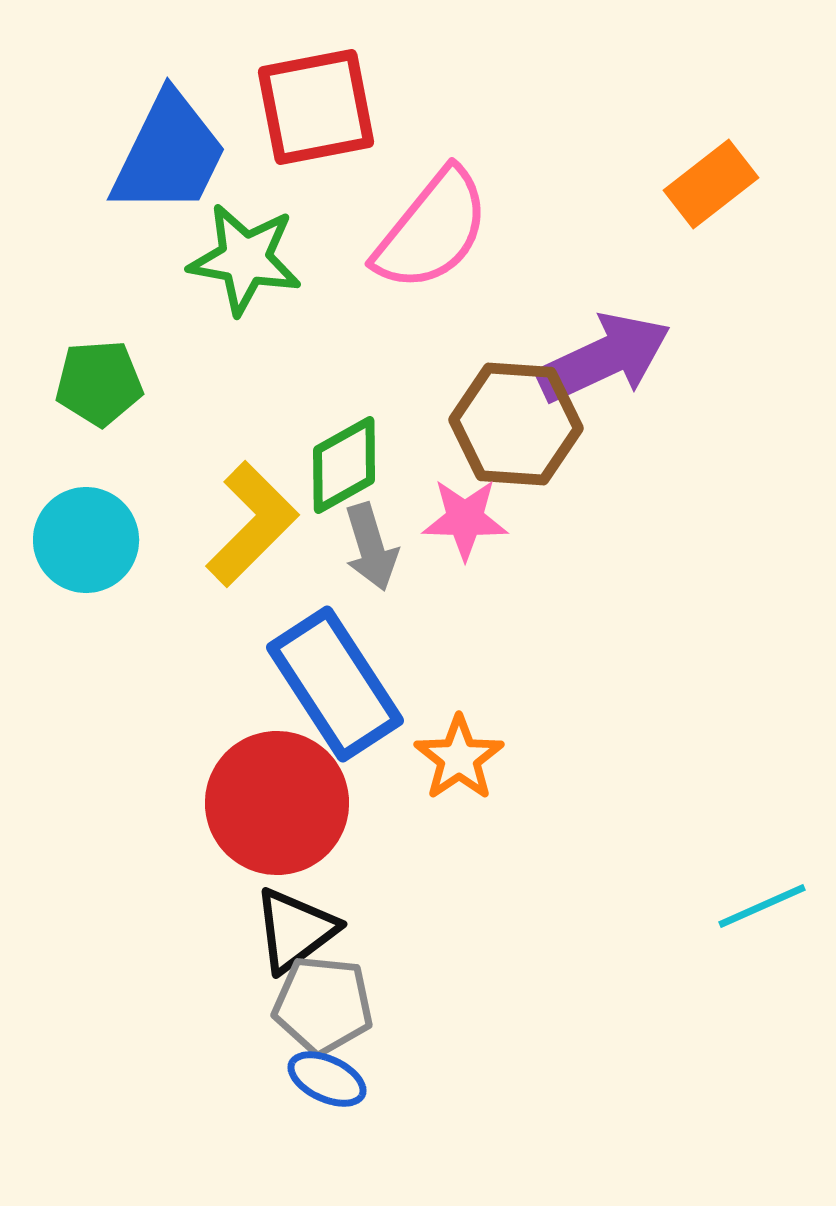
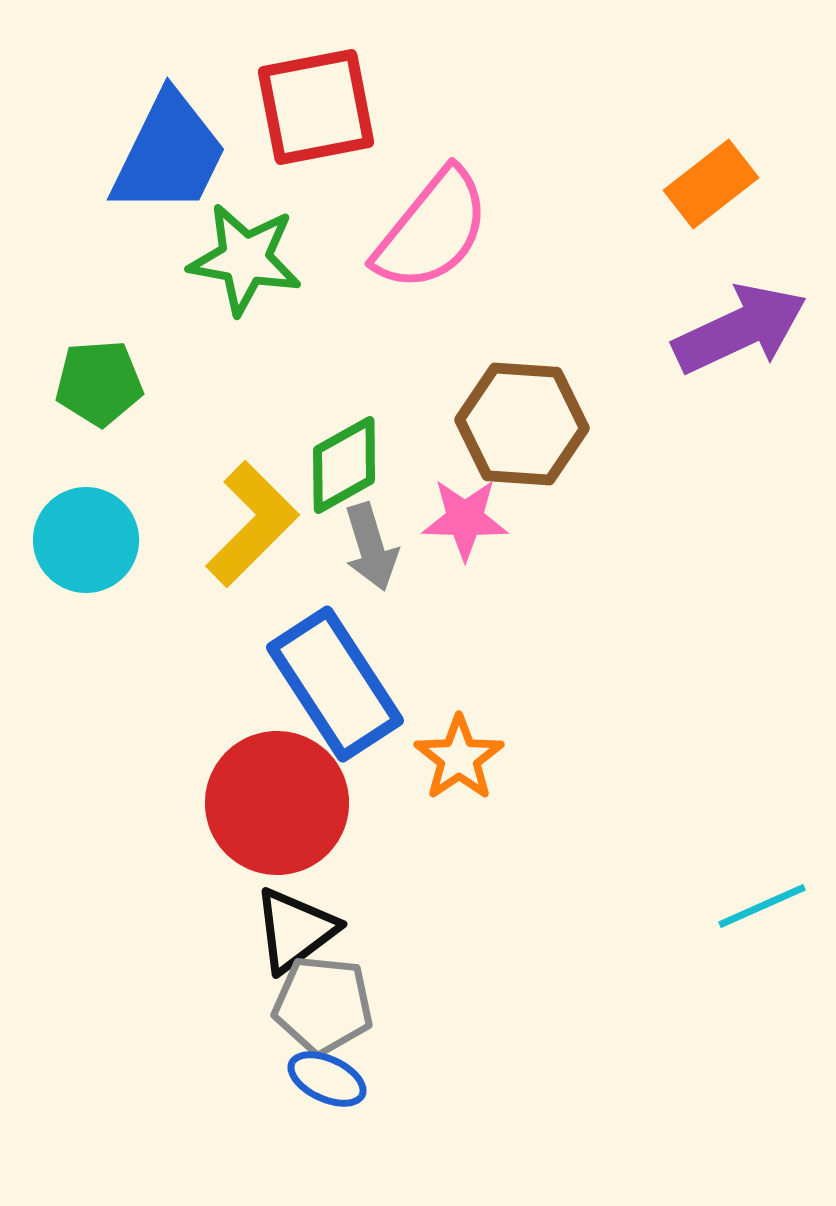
purple arrow: moved 136 px right, 29 px up
brown hexagon: moved 6 px right
